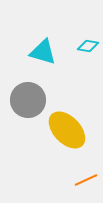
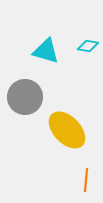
cyan triangle: moved 3 px right, 1 px up
gray circle: moved 3 px left, 3 px up
orange line: rotated 60 degrees counterclockwise
